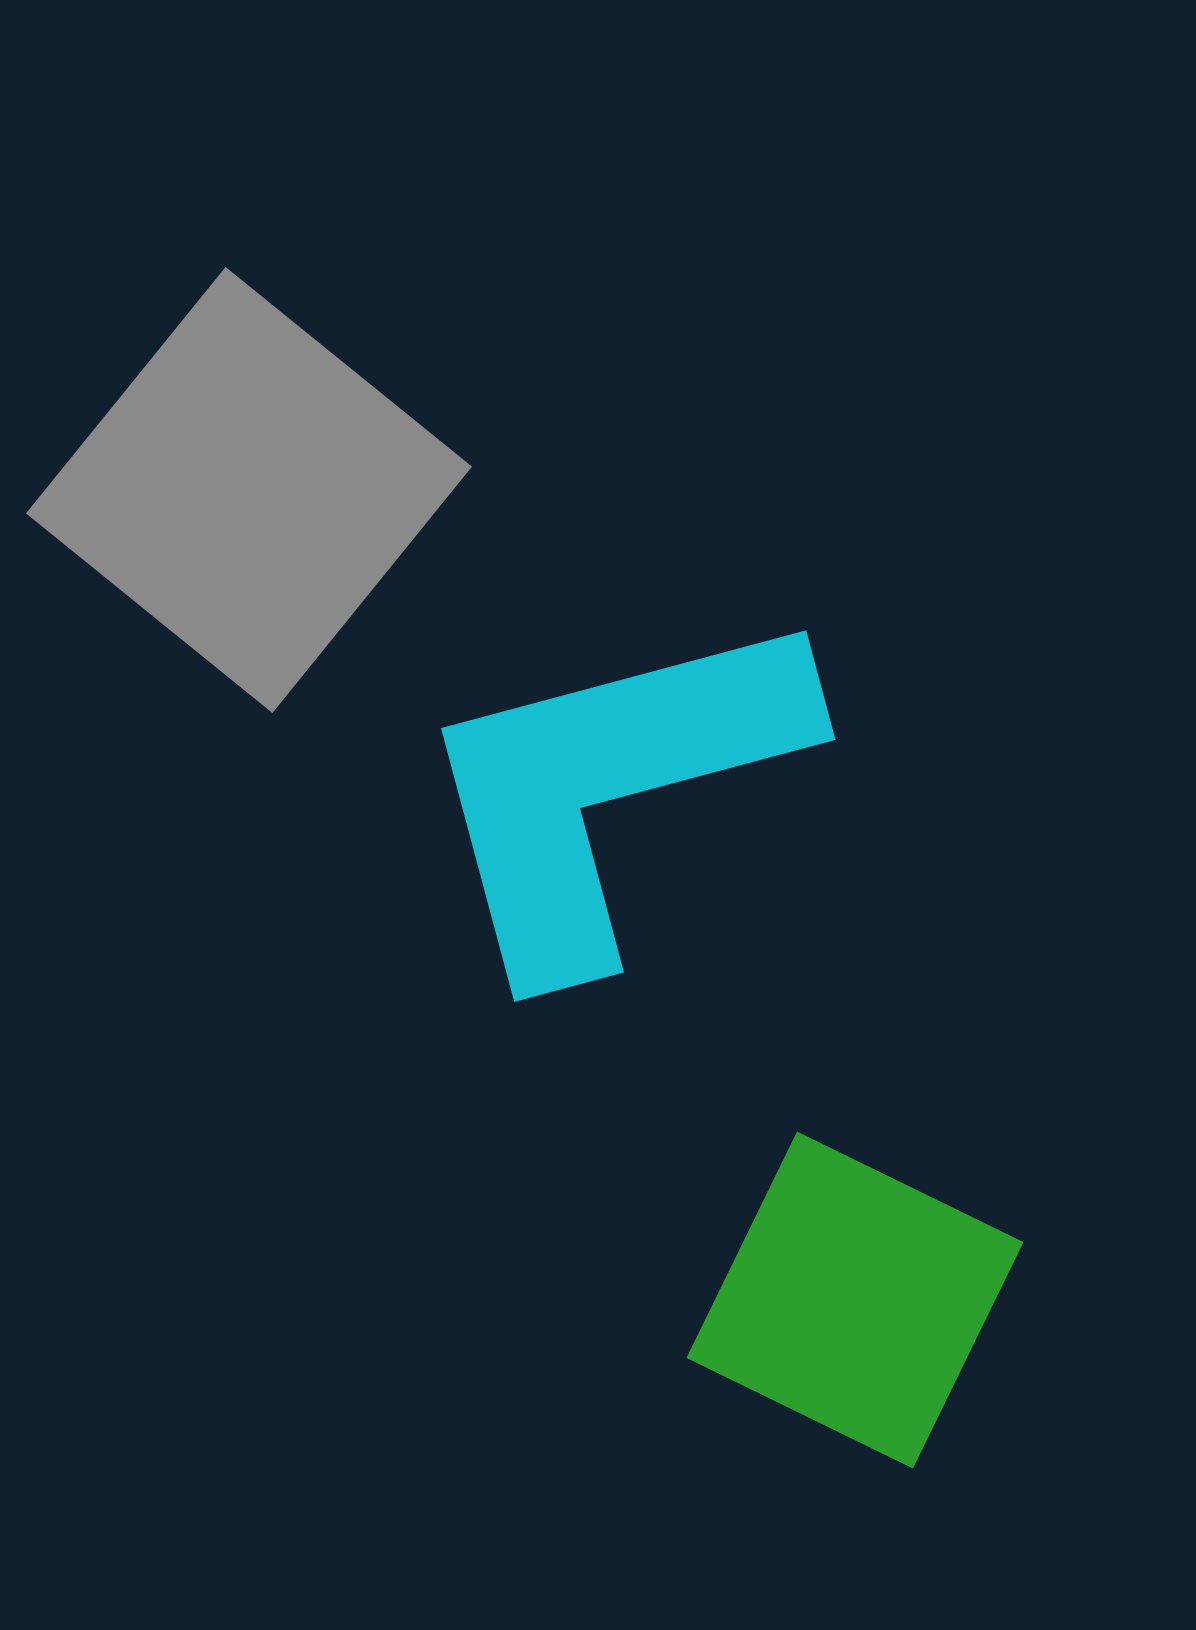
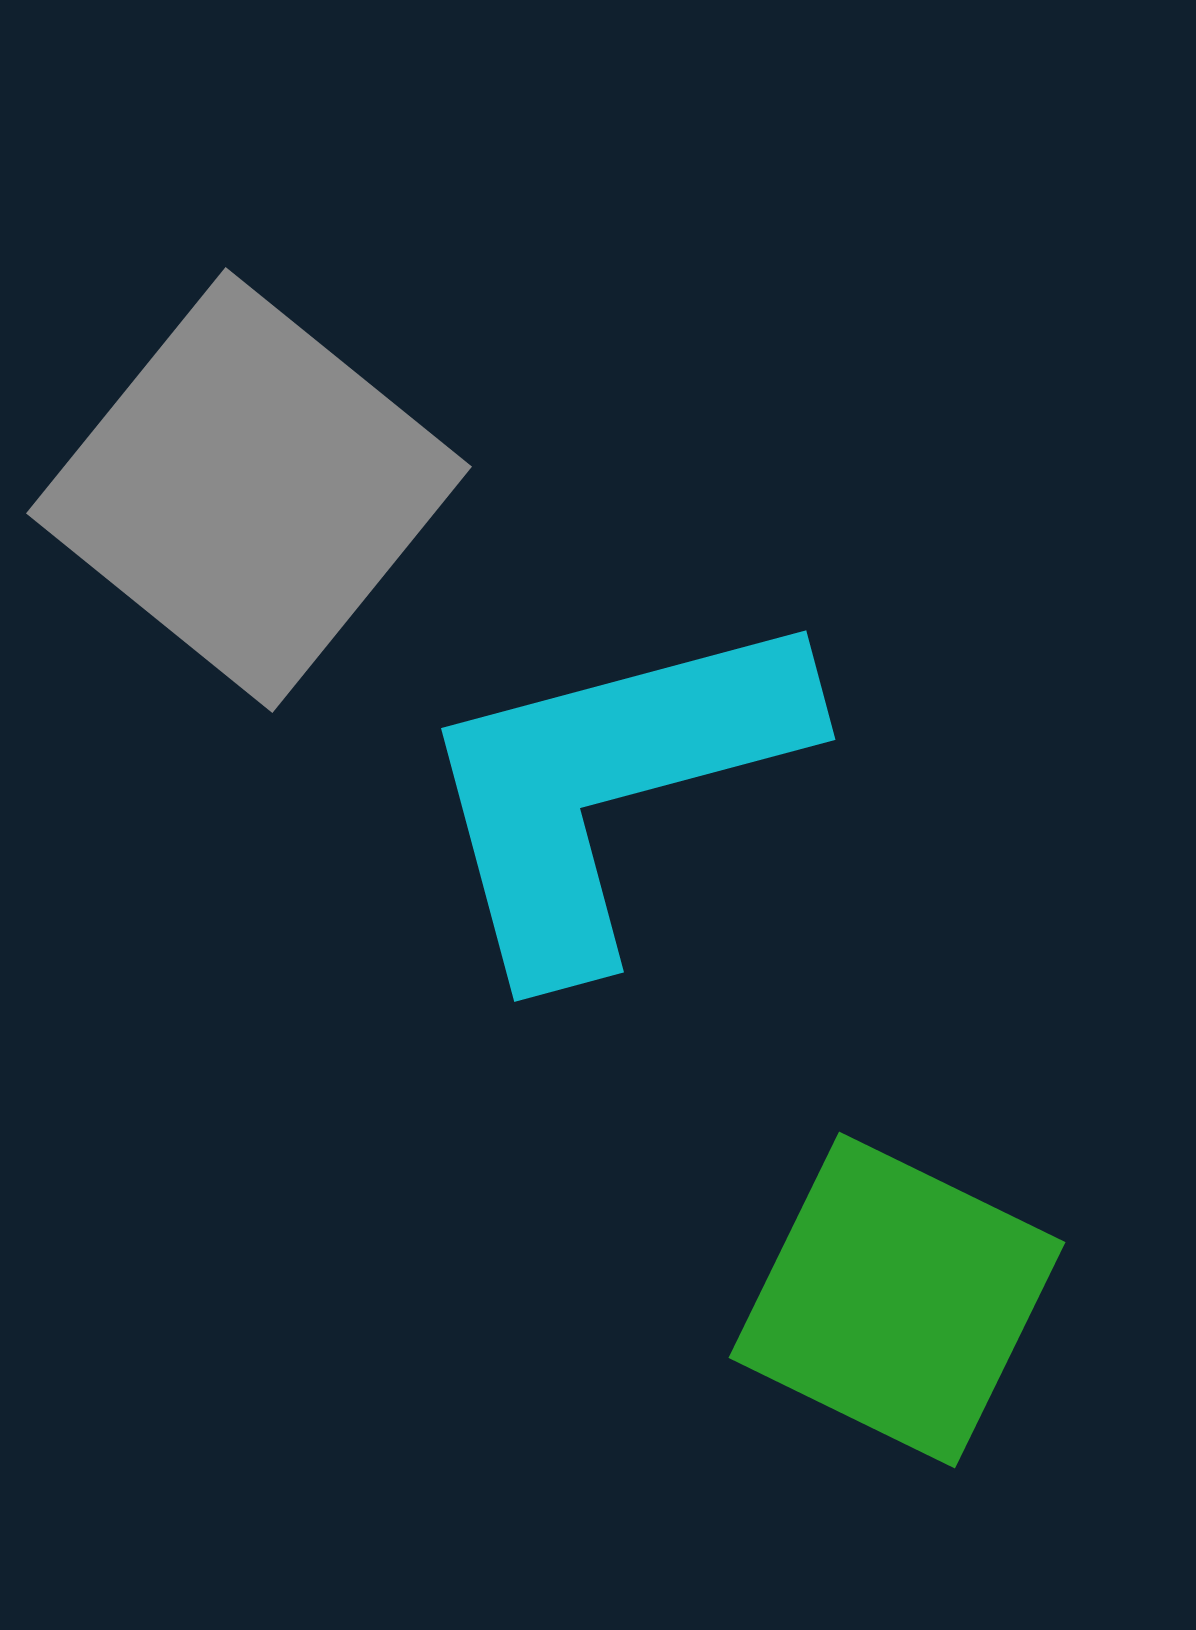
green square: moved 42 px right
